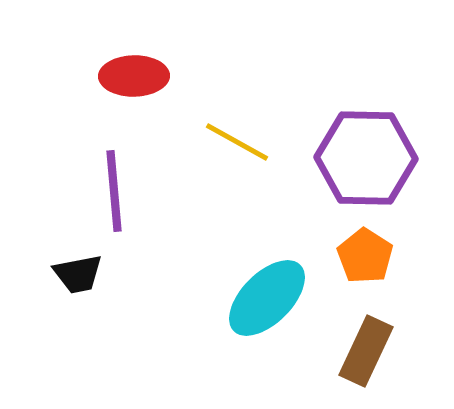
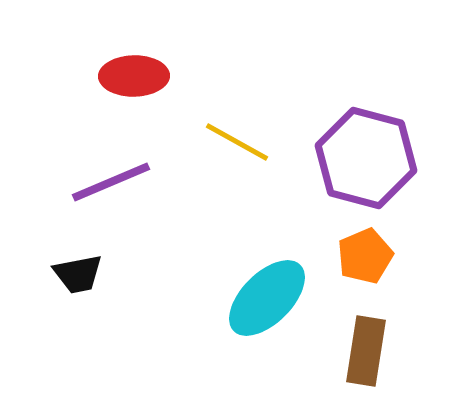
purple hexagon: rotated 14 degrees clockwise
purple line: moved 3 px left, 9 px up; rotated 72 degrees clockwise
orange pentagon: rotated 16 degrees clockwise
brown rectangle: rotated 16 degrees counterclockwise
